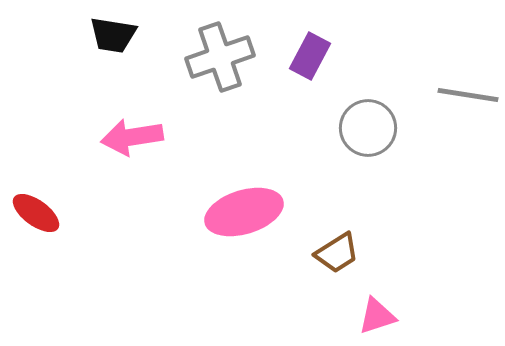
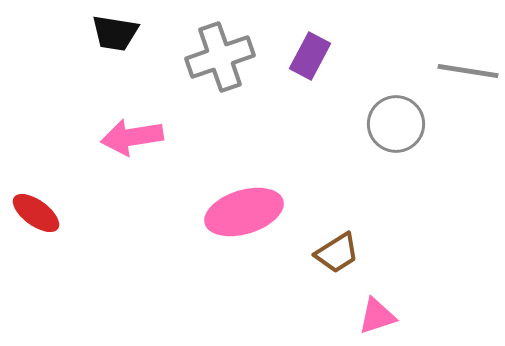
black trapezoid: moved 2 px right, 2 px up
gray line: moved 24 px up
gray circle: moved 28 px right, 4 px up
